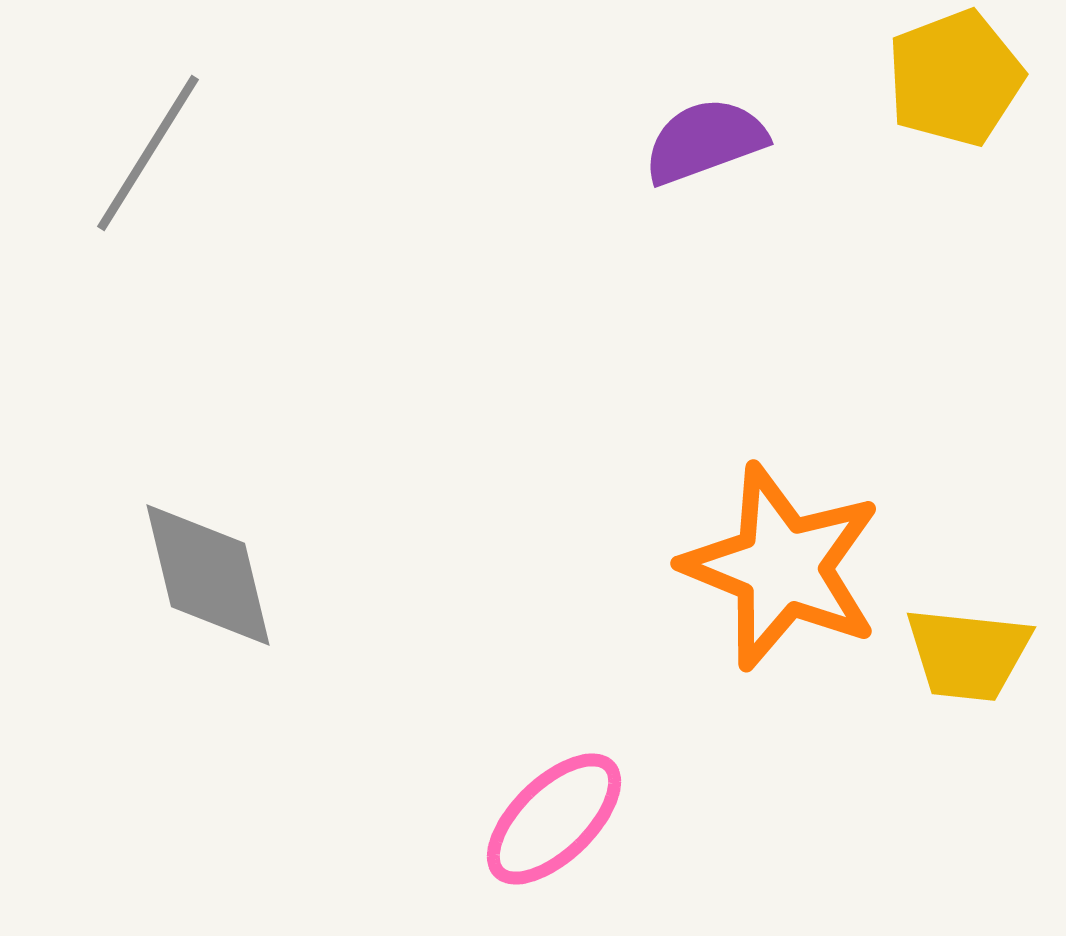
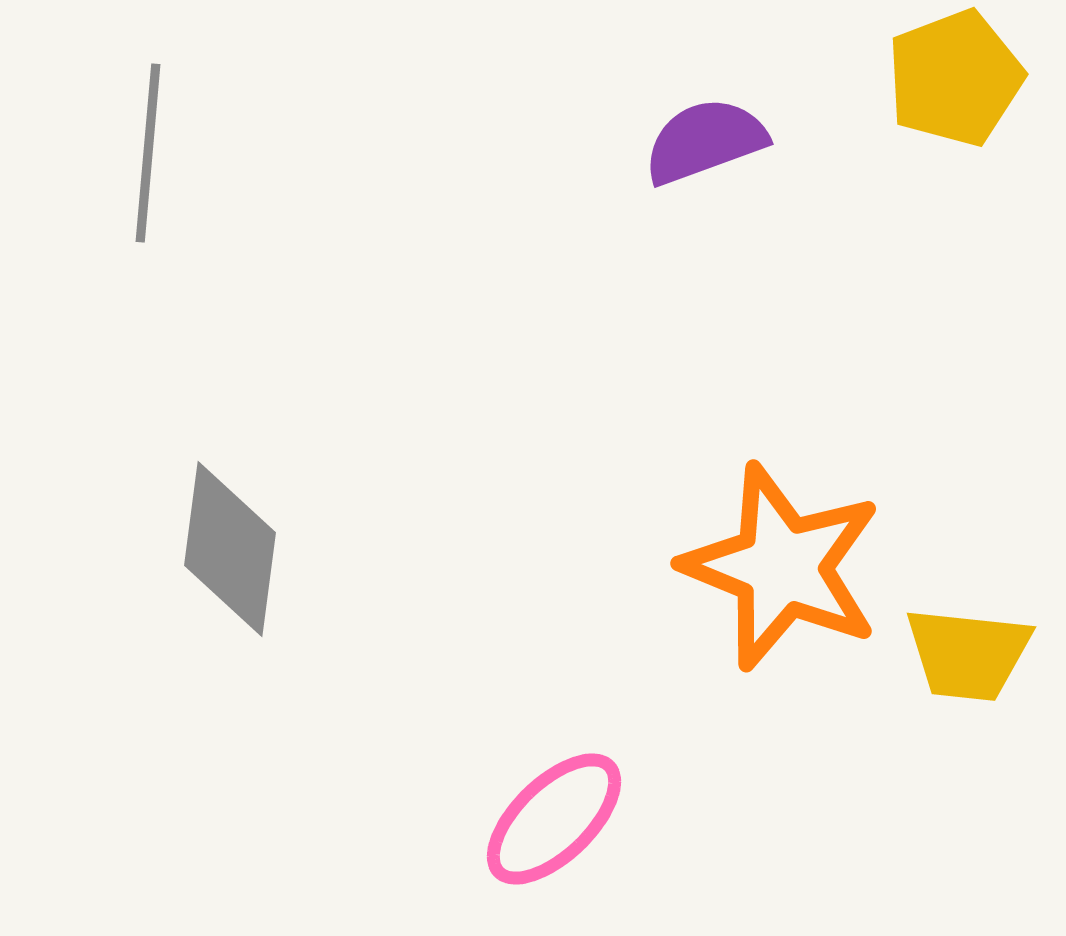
gray line: rotated 27 degrees counterclockwise
gray diamond: moved 22 px right, 26 px up; rotated 21 degrees clockwise
